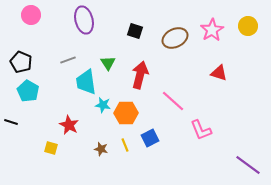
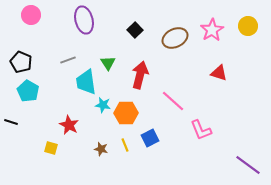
black square: moved 1 px up; rotated 28 degrees clockwise
